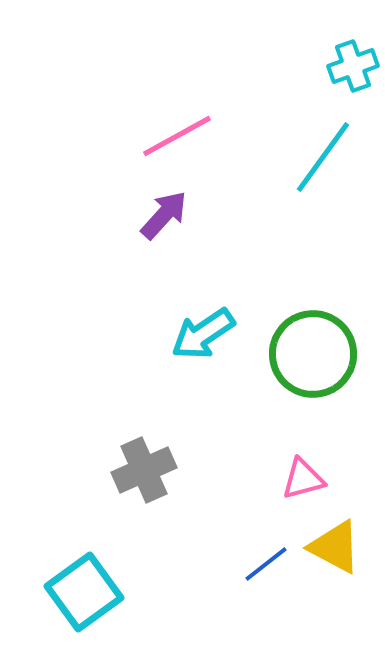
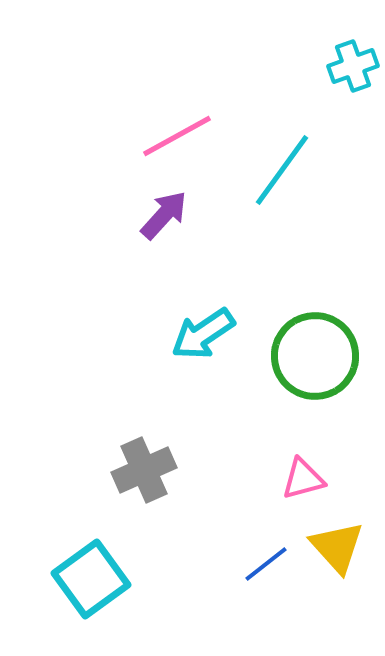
cyan line: moved 41 px left, 13 px down
green circle: moved 2 px right, 2 px down
yellow triangle: moved 2 px right; rotated 20 degrees clockwise
cyan square: moved 7 px right, 13 px up
